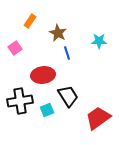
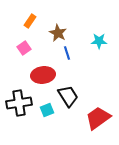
pink square: moved 9 px right
black cross: moved 1 px left, 2 px down
